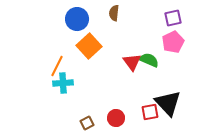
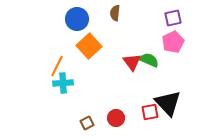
brown semicircle: moved 1 px right
